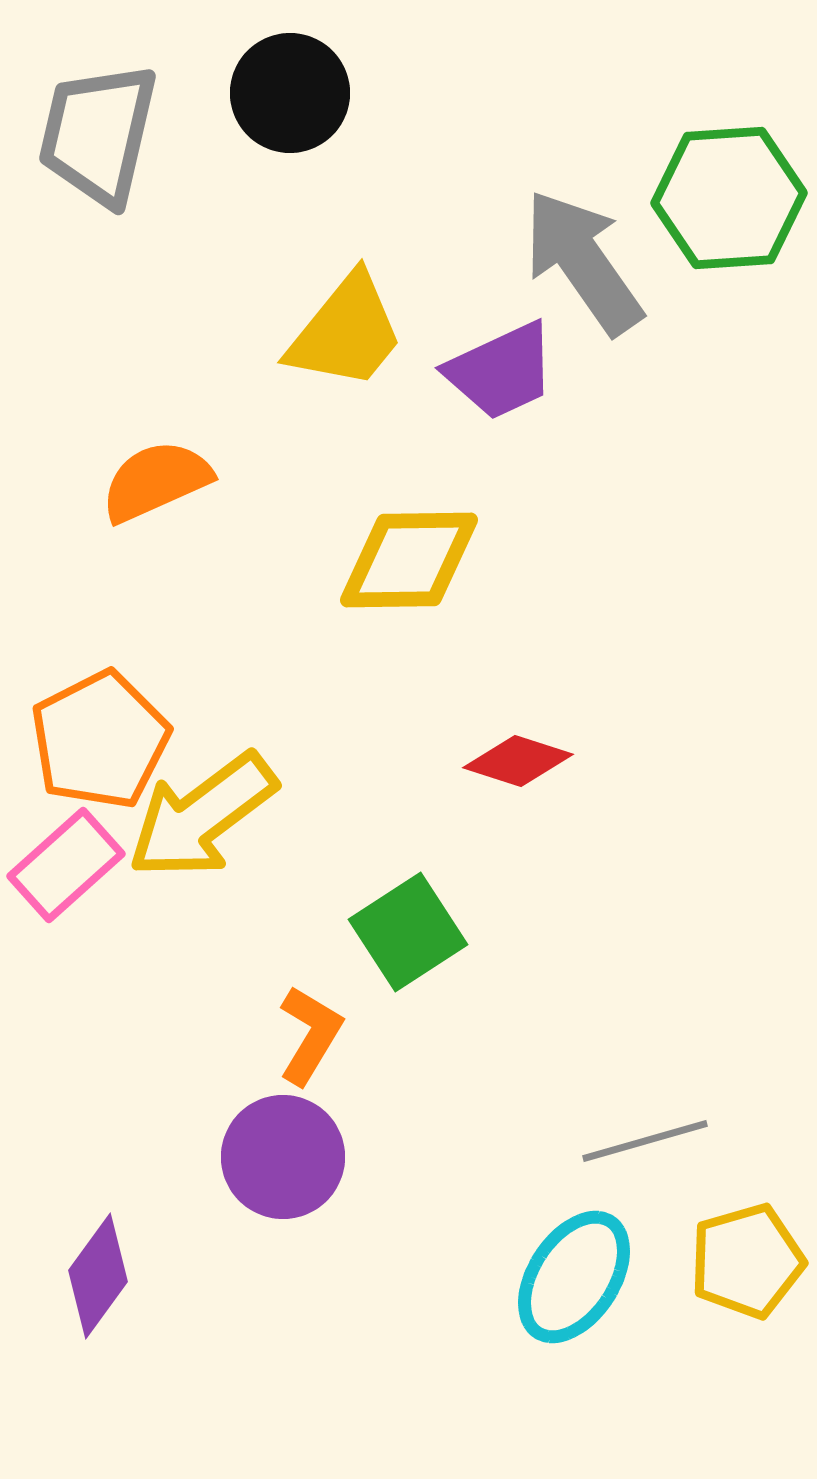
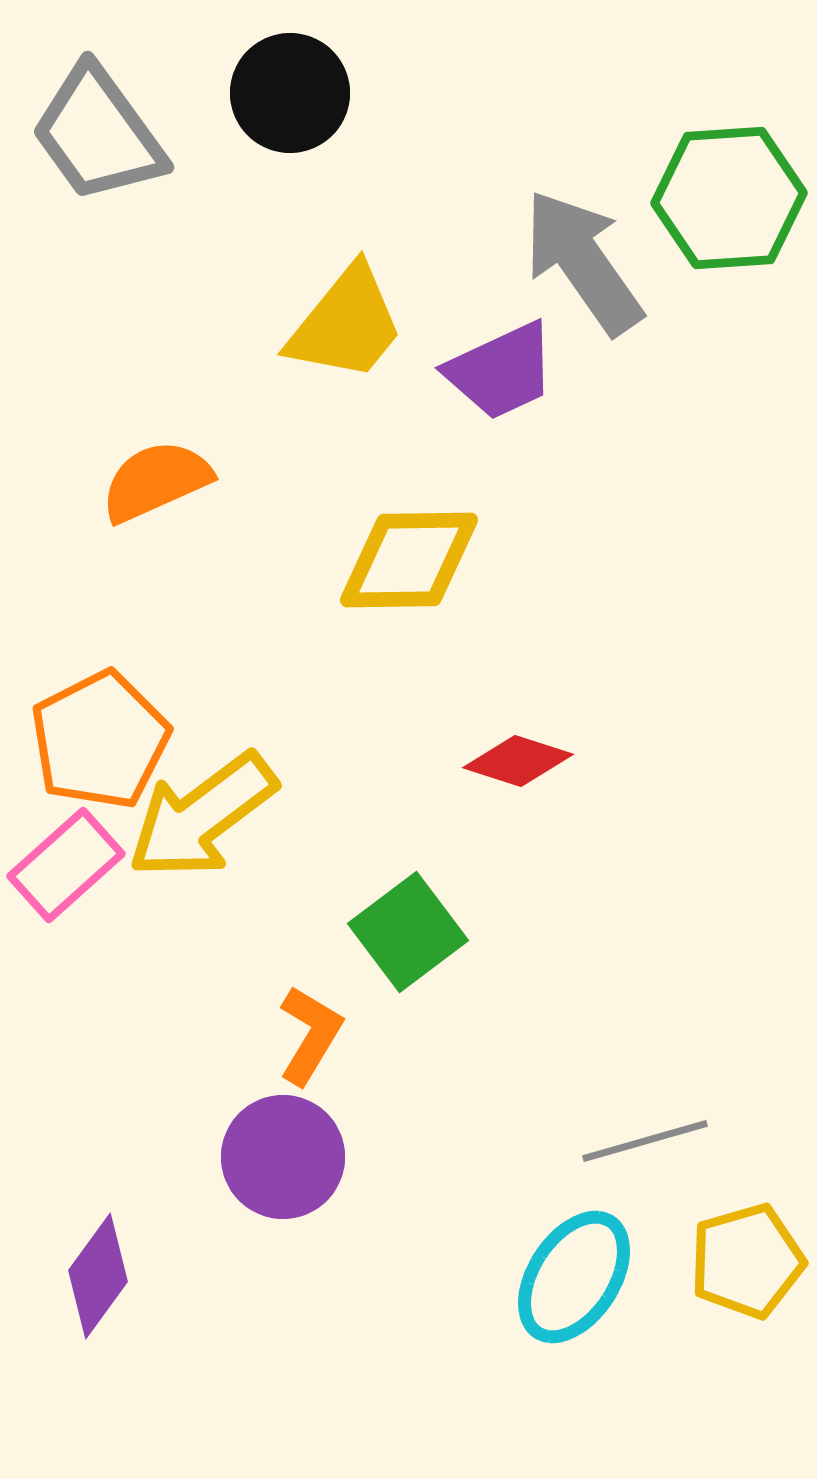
gray trapezoid: rotated 49 degrees counterclockwise
yellow trapezoid: moved 8 px up
green square: rotated 4 degrees counterclockwise
